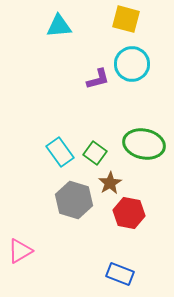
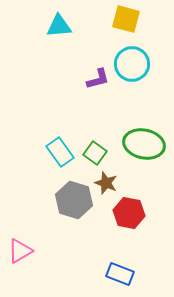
brown star: moved 4 px left; rotated 20 degrees counterclockwise
